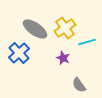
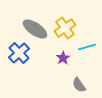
cyan line: moved 5 px down
purple star: rotated 16 degrees clockwise
